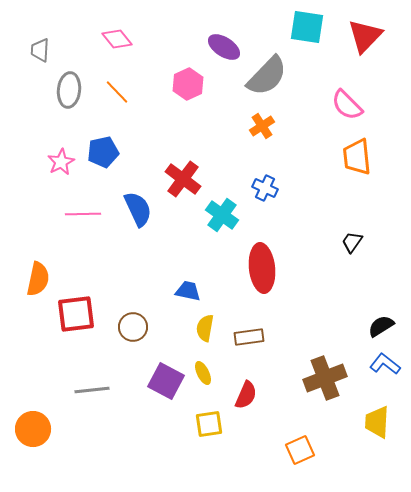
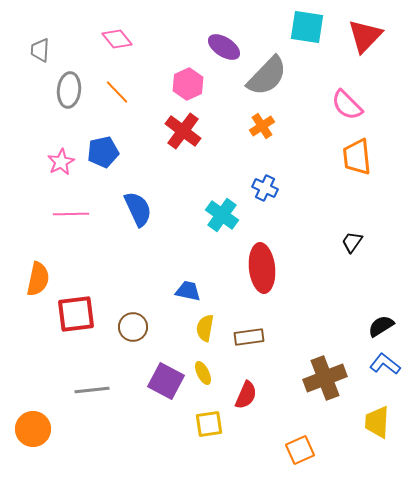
red cross: moved 48 px up
pink line: moved 12 px left
